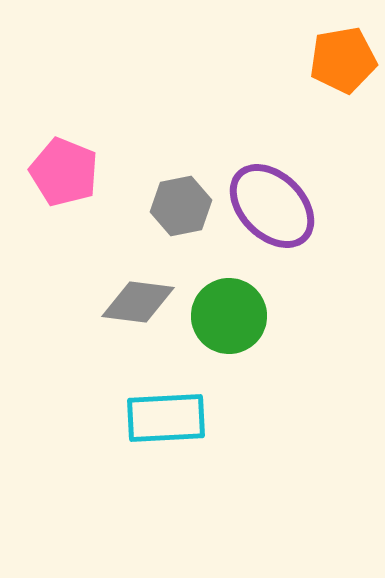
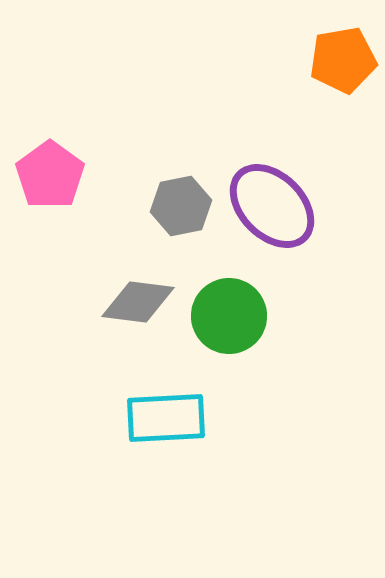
pink pentagon: moved 14 px left, 3 px down; rotated 14 degrees clockwise
